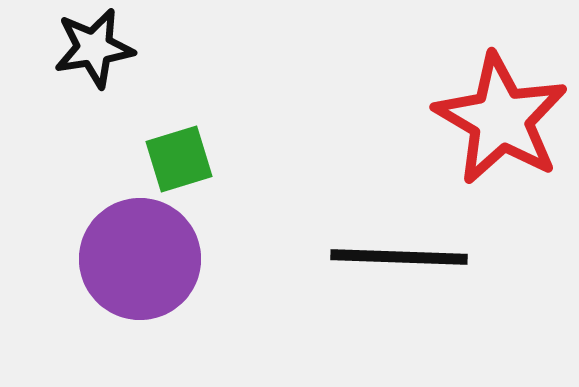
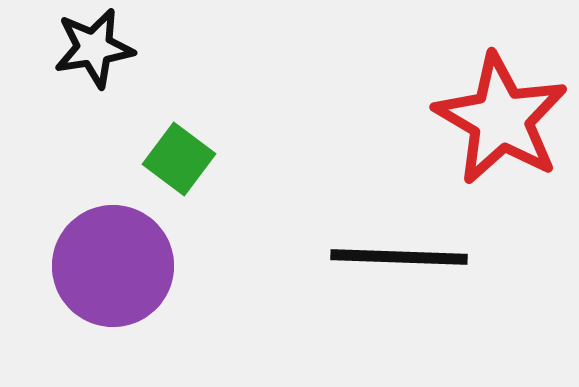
green square: rotated 36 degrees counterclockwise
purple circle: moved 27 px left, 7 px down
